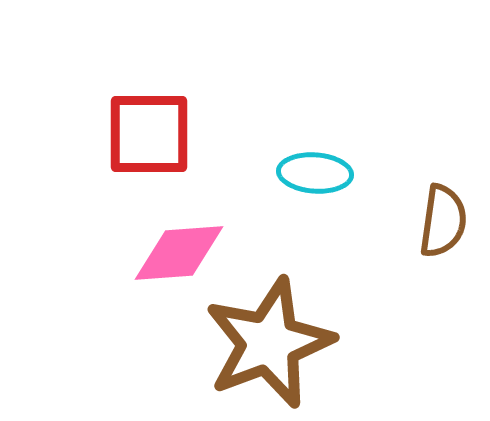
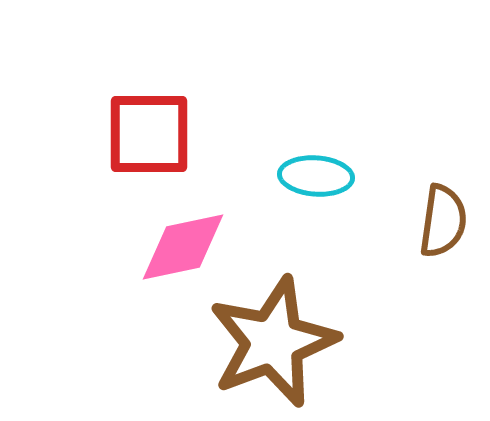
cyan ellipse: moved 1 px right, 3 px down
pink diamond: moved 4 px right, 6 px up; rotated 8 degrees counterclockwise
brown star: moved 4 px right, 1 px up
